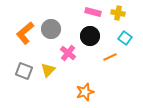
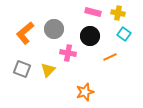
gray circle: moved 3 px right
cyan square: moved 1 px left, 4 px up
pink cross: rotated 28 degrees counterclockwise
gray square: moved 2 px left, 2 px up
